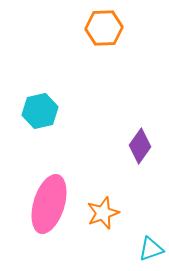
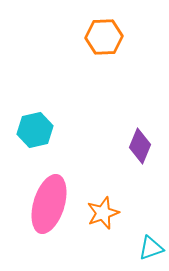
orange hexagon: moved 9 px down
cyan hexagon: moved 5 px left, 19 px down
purple diamond: rotated 12 degrees counterclockwise
cyan triangle: moved 1 px up
